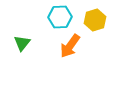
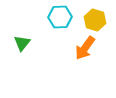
yellow hexagon: rotated 25 degrees counterclockwise
orange arrow: moved 15 px right, 2 px down
